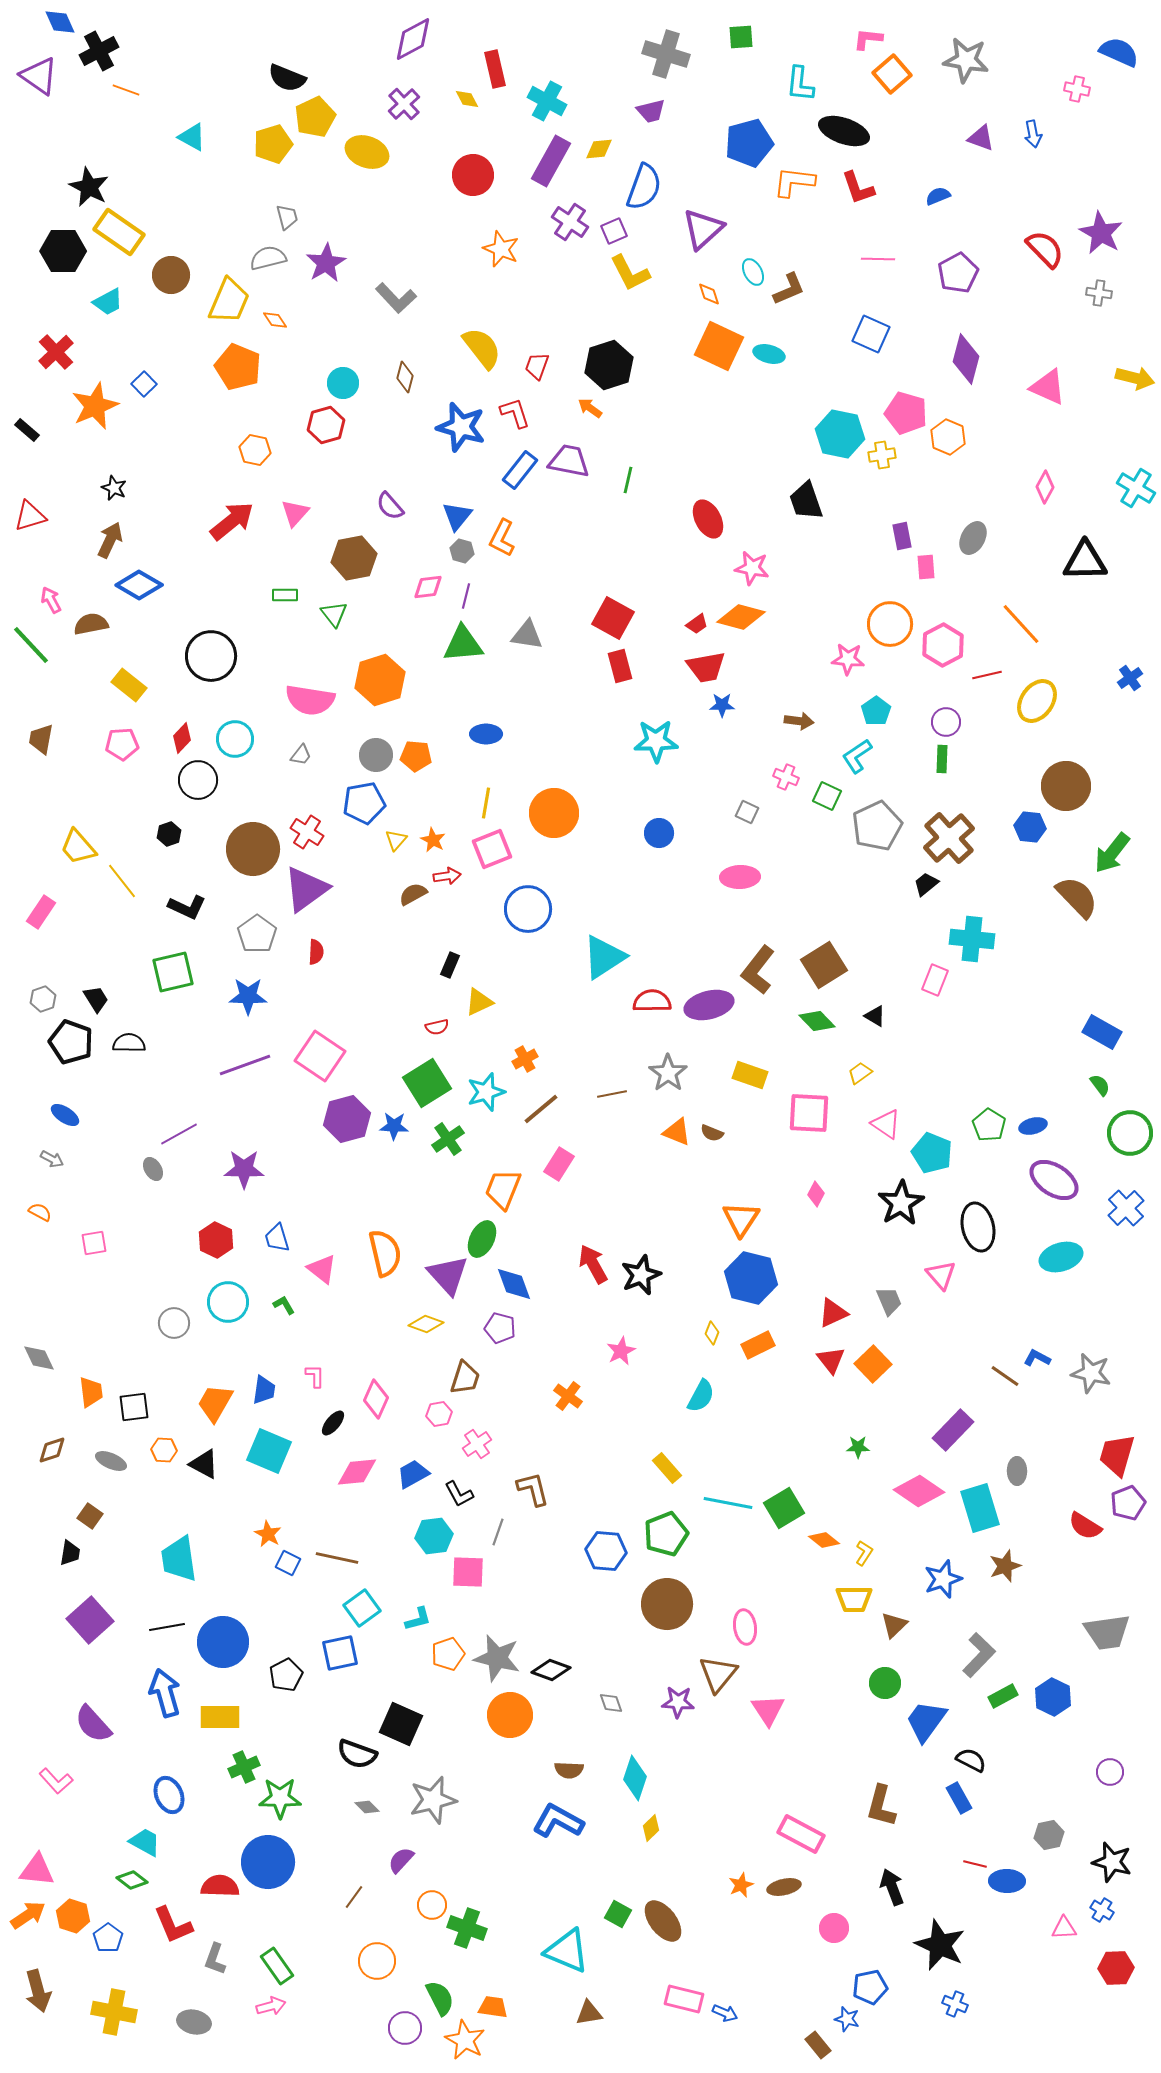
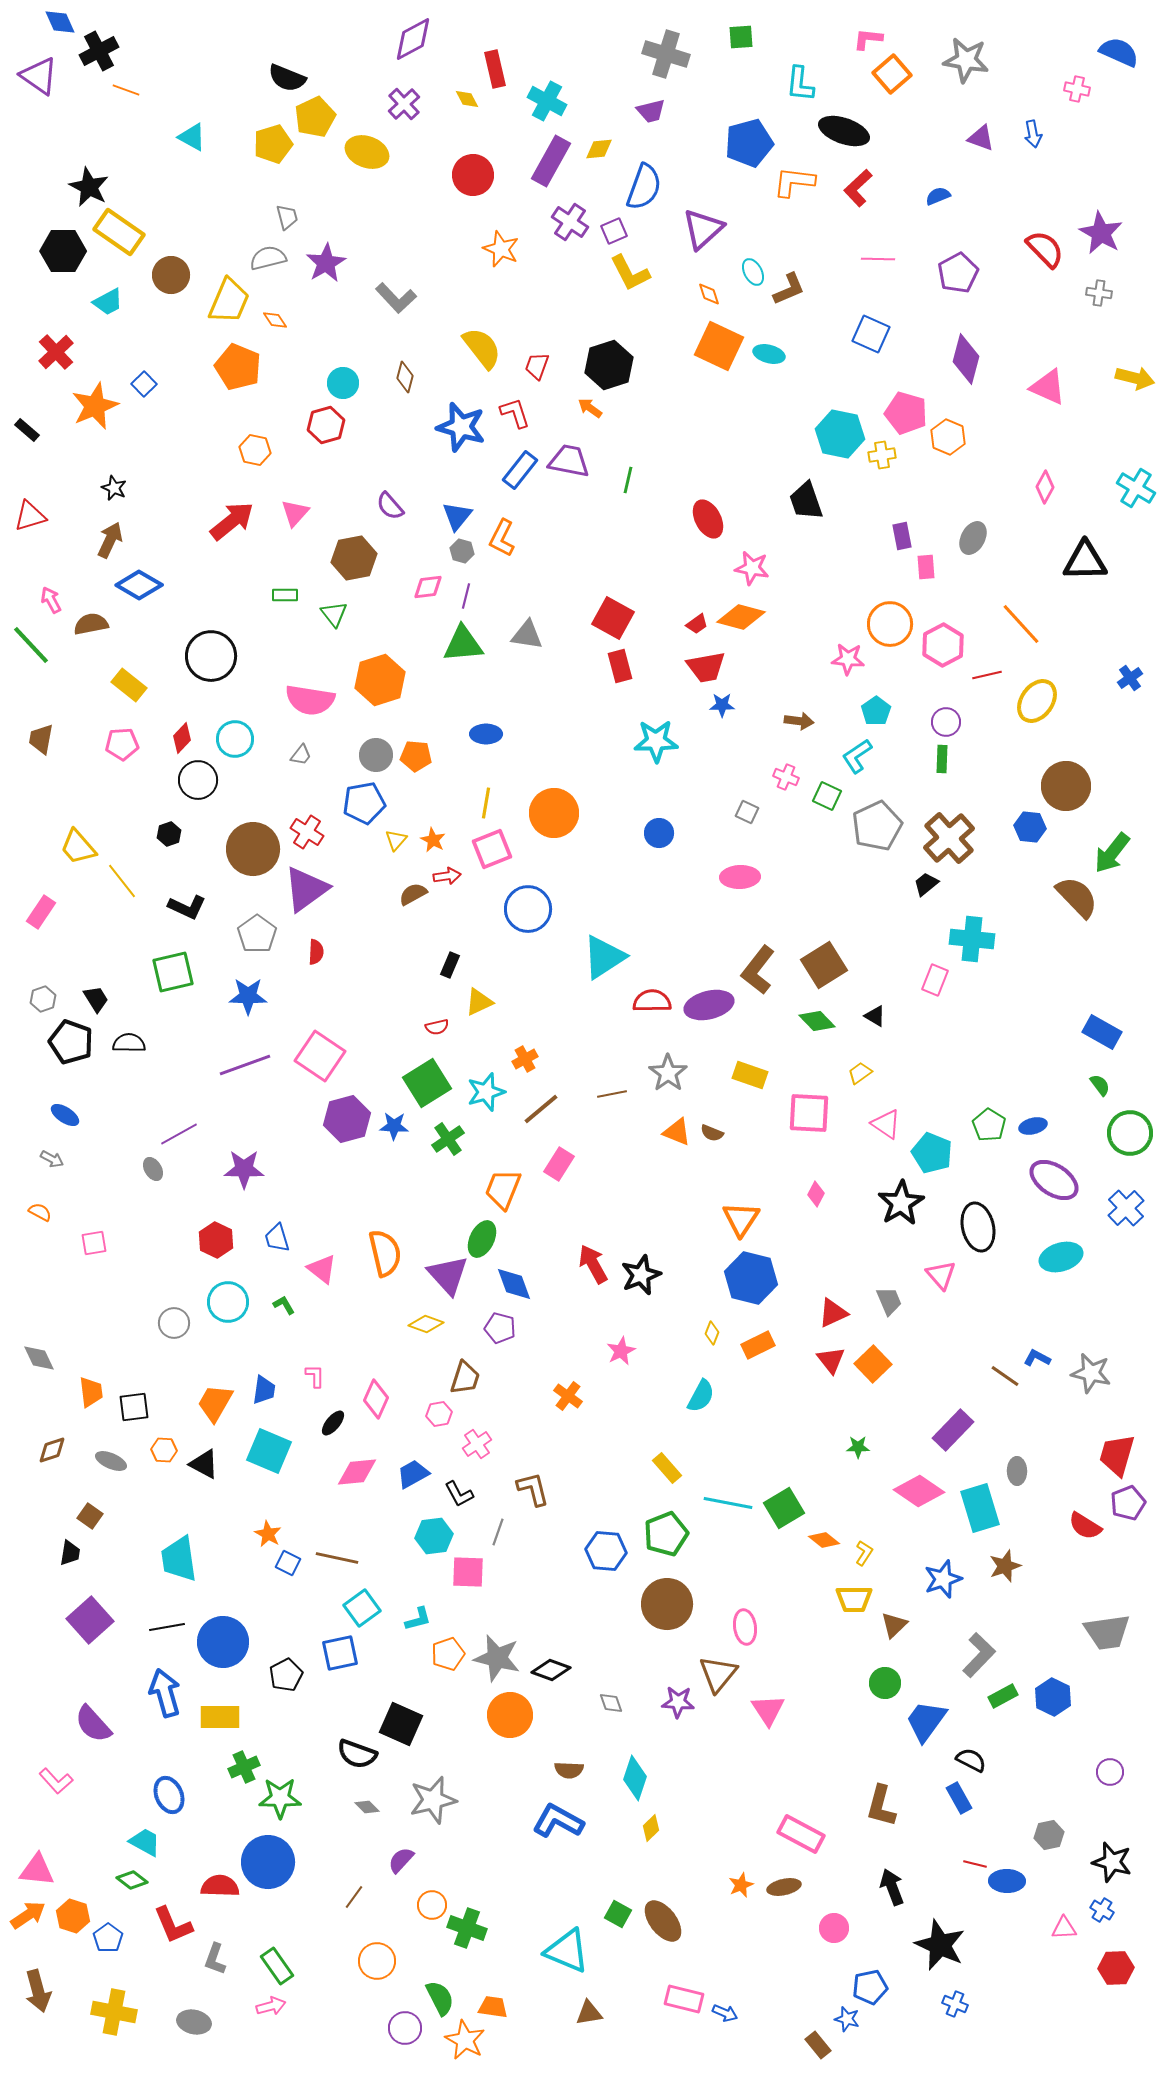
red L-shape at (858, 188): rotated 66 degrees clockwise
